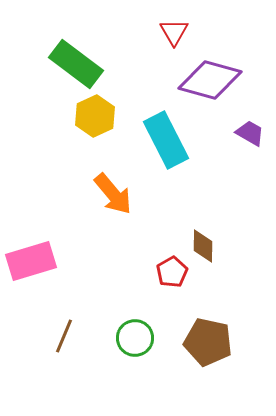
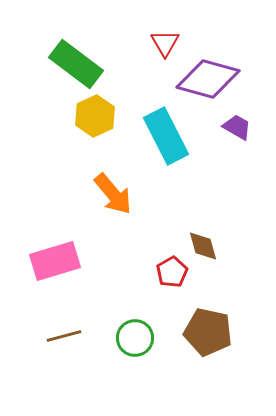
red triangle: moved 9 px left, 11 px down
purple diamond: moved 2 px left, 1 px up
purple trapezoid: moved 13 px left, 6 px up
cyan rectangle: moved 4 px up
brown diamond: rotated 16 degrees counterclockwise
pink rectangle: moved 24 px right
brown line: rotated 52 degrees clockwise
brown pentagon: moved 10 px up
